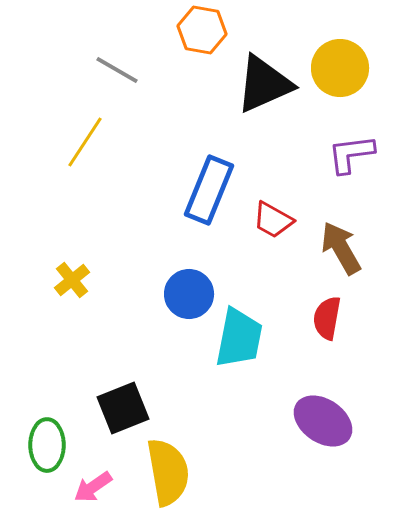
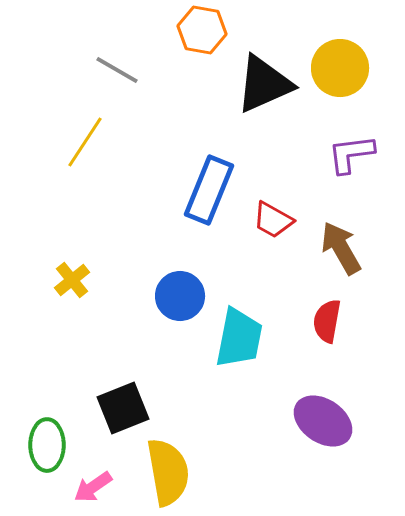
blue circle: moved 9 px left, 2 px down
red semicircle: moved 3 px down
